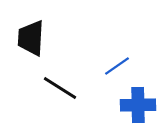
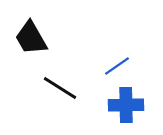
black trapezoid: rotated 33 degrees counterclockwise
blue cross: moved 12 px left
